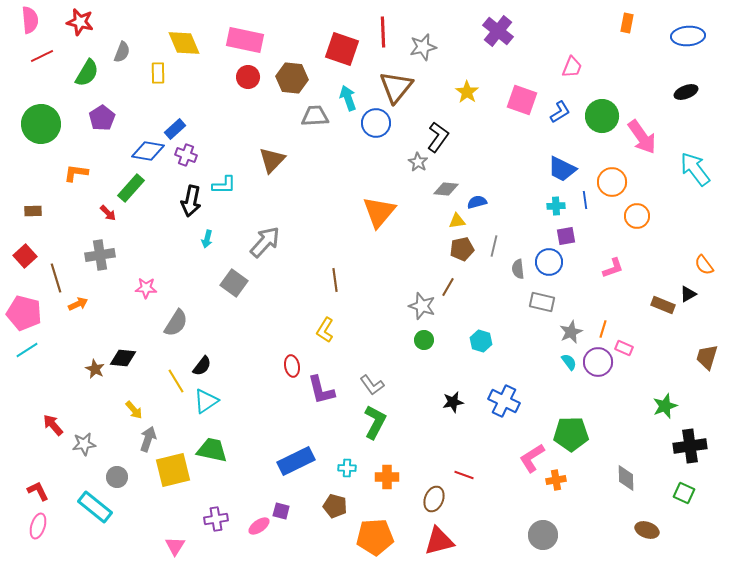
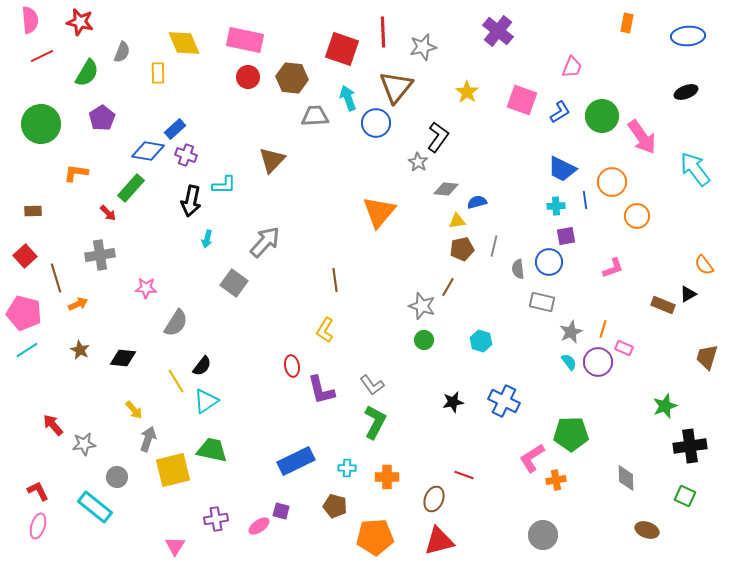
brown star at (95, 369): moved 15 px left, 19 px up
green square at (684, 493): moved 1 px right, 3 px down
